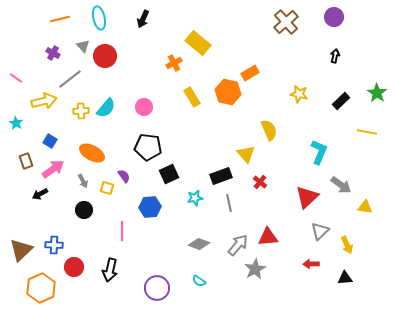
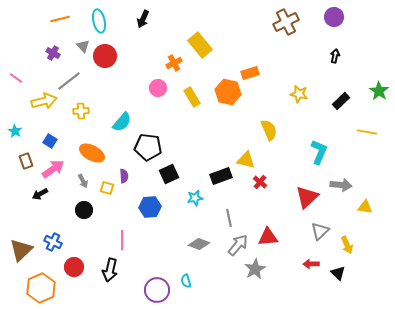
cyan ellipse at (99, 18): moved 3 px down
brown cross at (286, 22): rotated 15 degrees clockwise
yellow rectangle at (198, 43): moved 2 px right, 2 px down; rotated 10 degrees clockwise
orange rectangle at (250, 73): rotated 12 degrees clockwise
gray line at (70, 79): moved 1 px left, 2 px down
green star at (377, 93): moved 2 px right, 2 px up
pink circle at (144, 107): moved 14 px right, 19 px up
cyan semicircle at (106, 108): moved 16 px right, 14 px down
cyan star at (16, 123): moved 1 px left, 8 px down
yellow triangle at (246, 154): moved 6 px down; rotated 36 degrees counterclockwise
purple semicircle at (124, 176): rotated 32 degrees clockwise
gray arrow at (341, 185): rotated 30 degrees counterclockwise
gray line at (229, 203): moved 15 px down
pink line at (122, 231): moved 9 px down
blue cross at (54, 245): moved 1 px left, 3 px up; rotated 24 degrees clockwise
black triangle at (345, 278): moved 7 px left, 5 px up; rotated 49 degrees clockwise
cyan semicircle at (199, 281): moved 13 px left; rotated 40 degrees clockwise
purple circle at (157, 288): moved 2 px down
